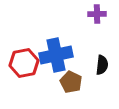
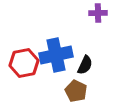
purple cross: moved 1 px right, 1 px up
black semicircle: moved 17 px left; rotated 18 degrees clockwise
brown pentagon: moved 5 px right, 9 px down
